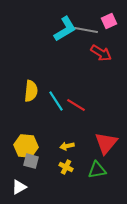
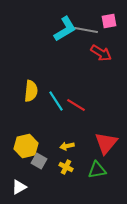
pink square: rotated 14 degrees clockwise
yellow hexagon: rotated 20 degrees counterclockwise
gray square: moved 8 px right; rotated 14 degrees clockwise
